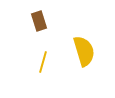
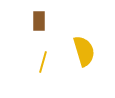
brown rectangle: rotated 18 degrees clockwise
